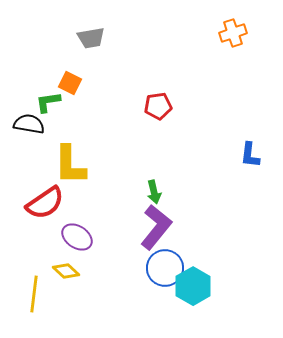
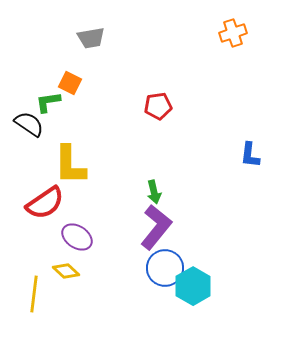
black semicircle: rotated 24 degrees clockwise
